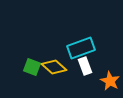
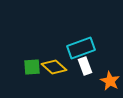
green square: rotated 24 degrees counterclockwise
